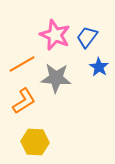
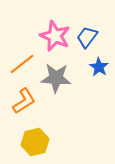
pink star: moved 1 px down
orange line: rotated 8 degrees counterclockwise
yellow hexagon: rotated 16 degrees counterclockwise
